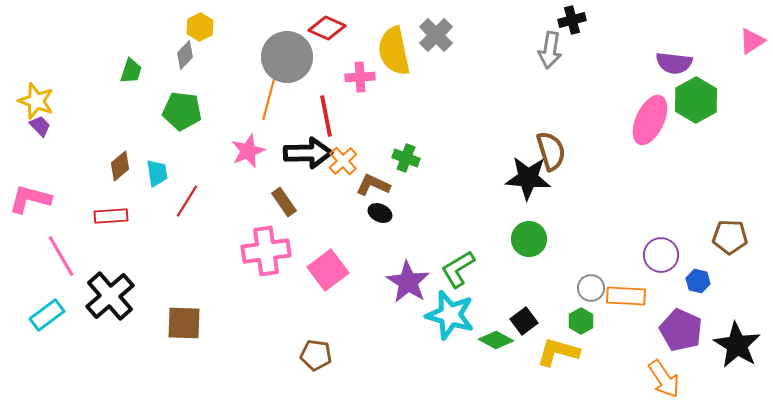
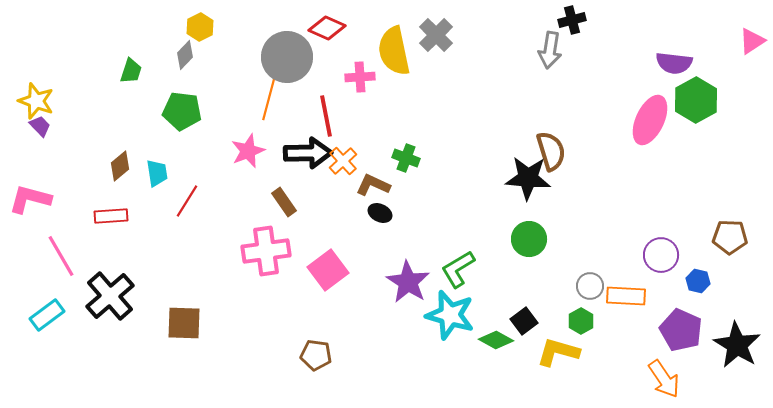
gray circle at (591, 288): moved 1 px left, 2 px up
